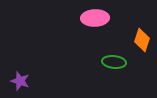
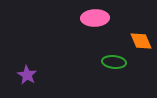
orange diamond: moved 1 px left, 1 px down; rotated 40 degrees counterclockwise
purple star: moved 7 px right, 6 px up; rotated 12 degrees clockwise
